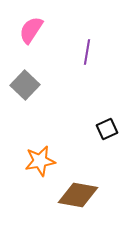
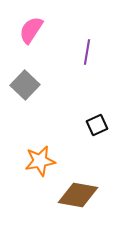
black square: moved 10 px left, 4 px up
